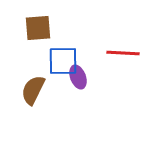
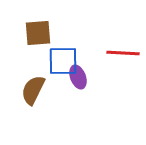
brown square: moved 5 px down
